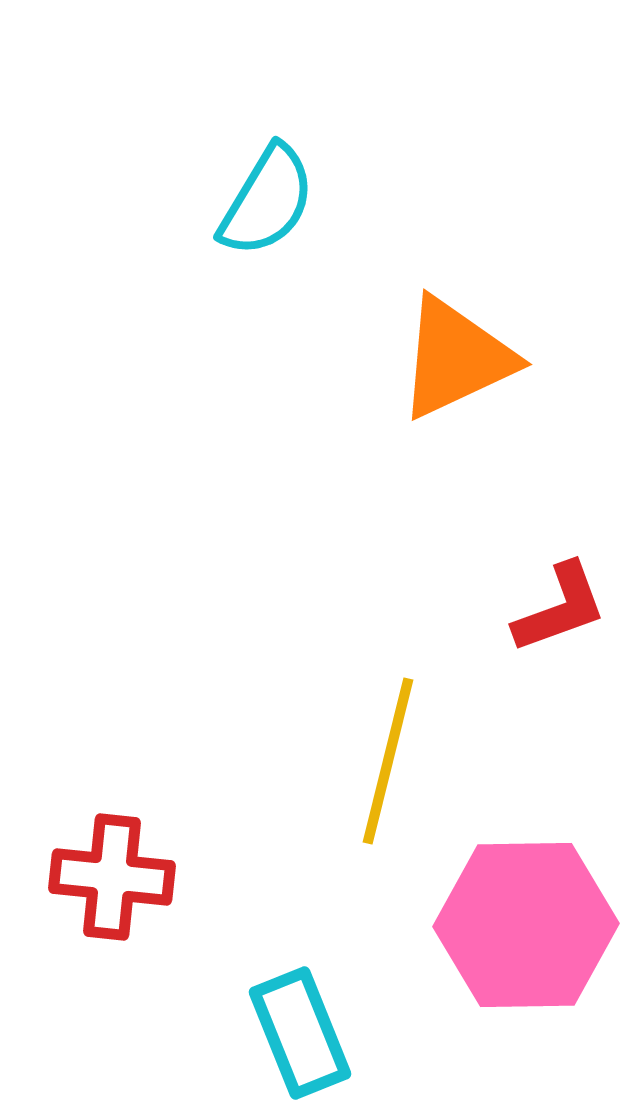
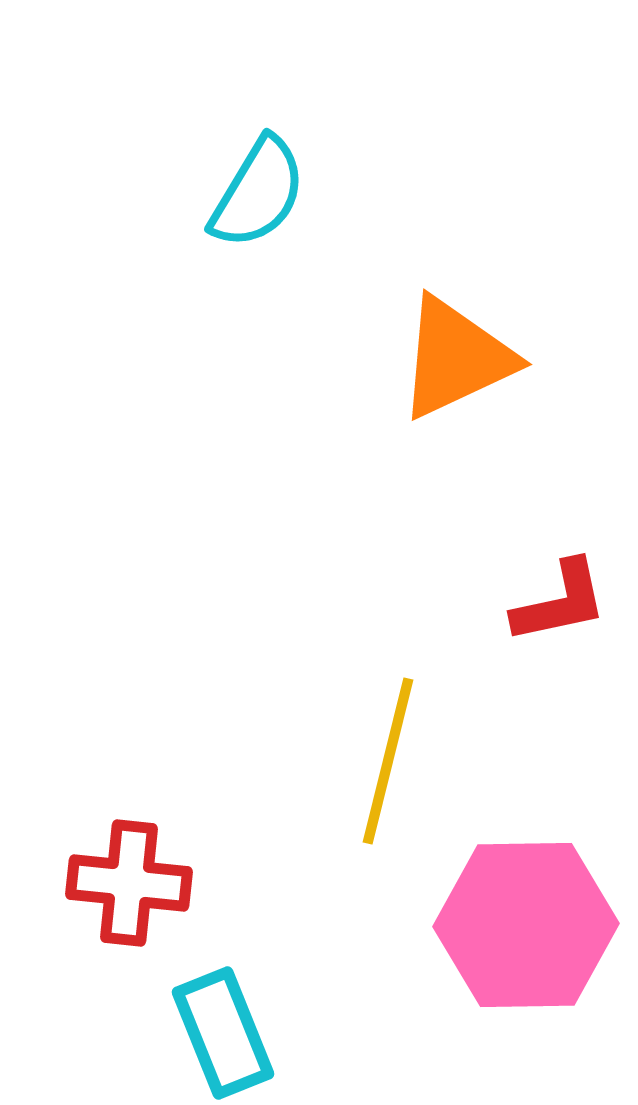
cyan semicircle: moved 9 px left, 8 px up
red L-shape: moved 6 px up; rotated 8 degrees clockwise
red cross: moved 17 px right, 6 px down
cyan rectangle: moved 77 px left
